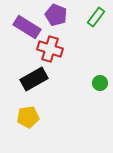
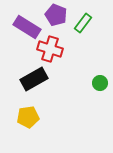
green rectangle: moved 13 px left, 6 px down
